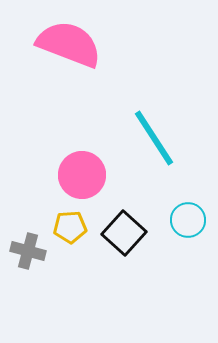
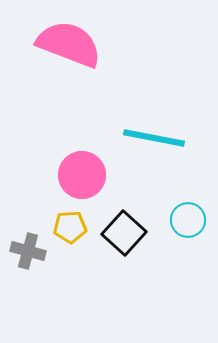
cyan line: rotated 46 degrees counterclockwise
